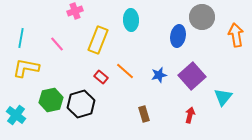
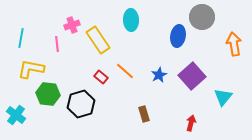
pink cross: moved 3 px left, 14 px down
orange arrow: moved 2 px left, 9 px down
yellow rectangle: rotated 56 degrees counterclockwise
pink line: rotated 35 degrees clockwise
yellow L-shape: moved 5 px right, 1 px down
blue star: rotated 14 degrees counterclockwise
green hexagon: moved 3 px left, 6 px up; rotated 20 degrees clockwise
red arrow: moved 1 px right, 8 px down
